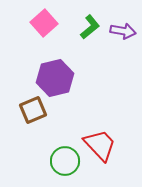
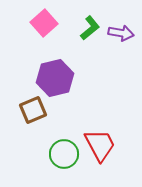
green L-shape: moved 1 px down
purple arrow: moved 2 px left, 2 px down
red trapezoid: rotated 15 degrees clockwise
green circle: moved 1 px left, 7 px up
